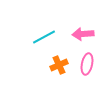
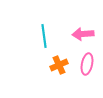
cyan line: moved 1 px up; rotated 70 degrees counterclockwise
